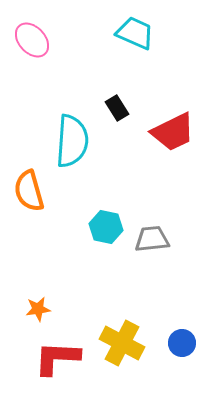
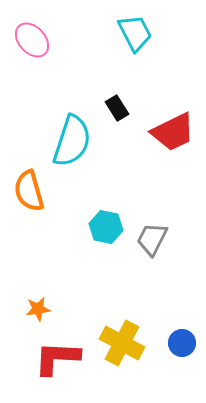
cyan trapezoid: rotated 39 degrees clockwise
cyan semicircle: rotated 14 degrees clockwise
gray trapezoid: rotated 57 degrees counterclockwise
